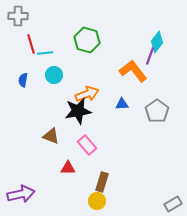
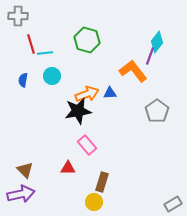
cyan circle: moved 2 px left, 1 px down
blue triangle: moved 12 px left, 11 px up
brown triangle: moved 26 px left, 34 px down; rotated 24 degrees clockwise
yellow circle: moved 3 px left, 1 px down
